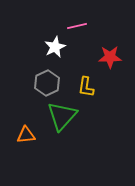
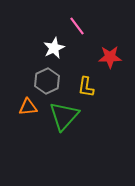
pink line: rotated 66 degrees clockwise
white star: moved 1 px left, 1 px down
gray hexagon: moved 2 px up
green triangle: moved 2 px right
orange triangle: moved 2 px right, 28 px up
